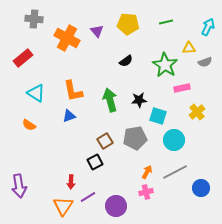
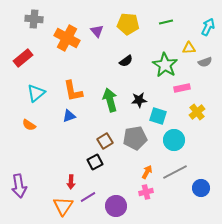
cyan triangle: rotated 48 degrees clockwise
